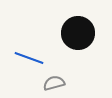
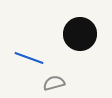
black circle: moved 2 px right, 1 px down
